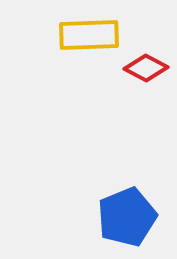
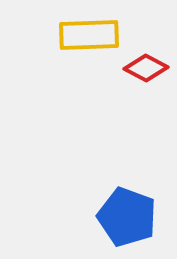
blue pentagon: rotated 30 degrees counterclockwise
